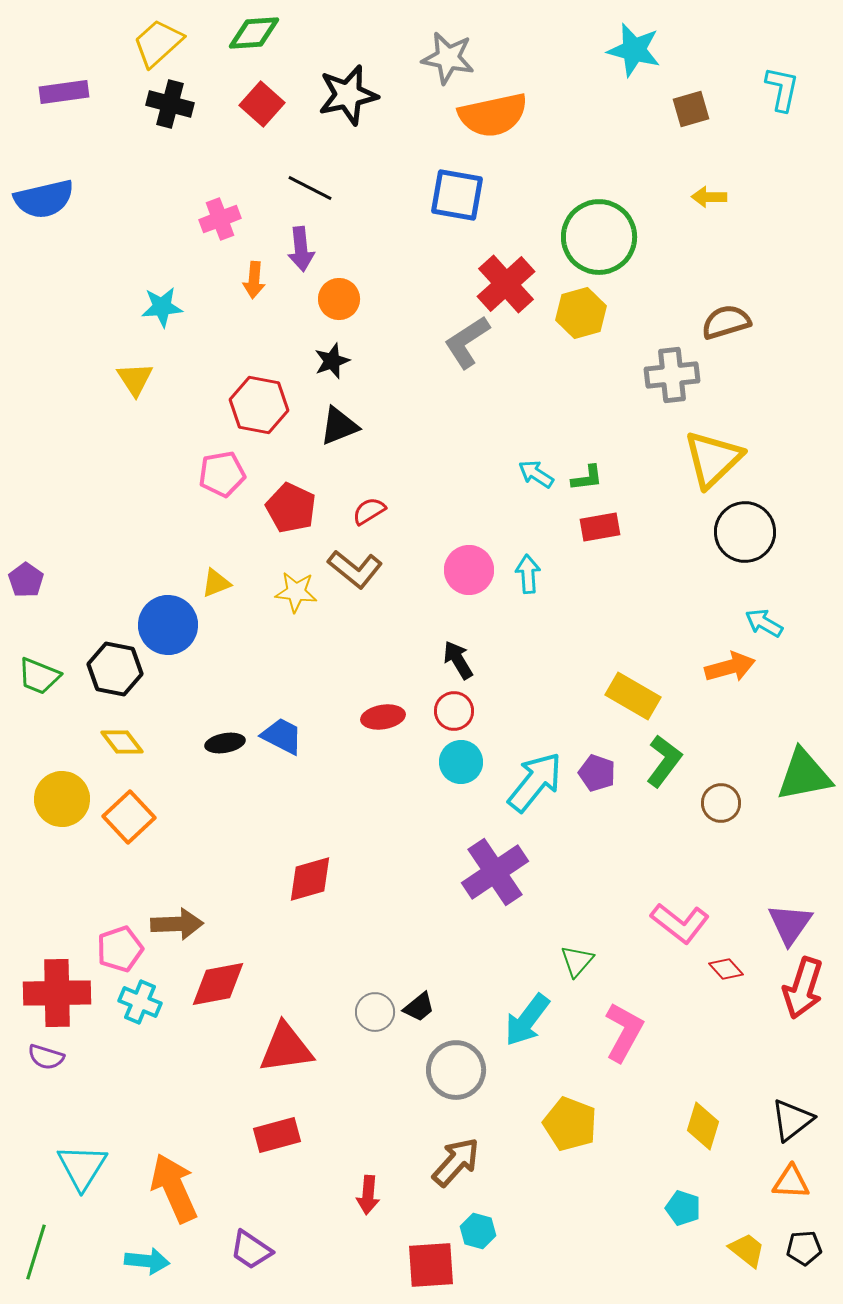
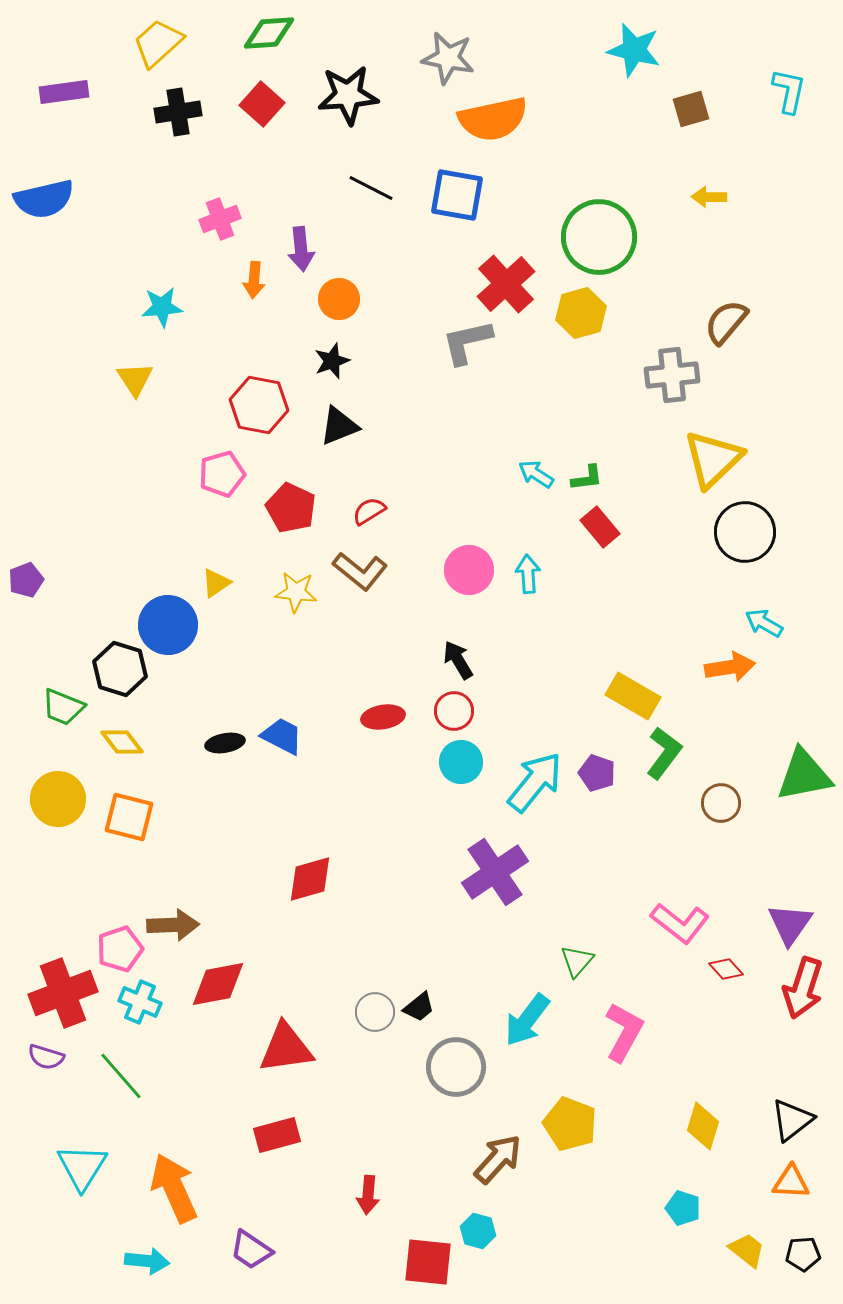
green diamond at (254, 33): moved 15 px right
cyan L-shape at (782, 89): moved 7 px right, 2 px down
black star at (348, 95): rotated 8 degrees clockwise
black cross at (170, 104): moved 8 px right, 8 px down; rotated 24 degrees counterclockwise
orange semicircle at (493, 115): moved 4 px down
black line at (310, 188): moved 61 px right
brown semicircle at (726, 322): rotated 33 degrees counterclockwise
gray L-shape at (467, 342): rotated 20 degrees clockwise
pink pentagon at (222, 474): rotated 6 degrees counterclockwise
red rectangle at (600, 527): rotated 60 degrees clockwise
brown L-shape at (355, 569): moved 5 px right, 2 px down
purple pentagon at (26, 580): rotated 16 degrees clockwise
yellow triangle at (216, 583): rotated 12 degrees counterclockwise
orange arrow at (730, 667): rotated 6 degrees clockwise
black hexagon at (115, 669): moved 5 px right; rotated 6 degrees clockwise
green trapezoid at (39, 676): moved 24 px right, 31 px down
green L-shape at (664, 761): moved 8 px up
yellow circle at (62, 799): moved 4 px left
orange square at (129, 817): rotated 33 degrees counterclockwise
brown arrow at (177, 924): moved 4 px left, 1 px down
red cross at (57, 993): moved 6 px right; rotated 20 degrees counterclockwise
gray circle at (456, 1070): moved 3 px up
brown arrow at (456, 1162): moved 42 px right, 3 px up
black pentagon at (804, 1248): moved 1 px left, 6 px down
green line at (36, 1252): moved 85 px right, 176 px up; rotated 58 degrees counterclockwise
red square at (431, 1265): moved 3 px left, 3 px up; rotated 10 degrees clockwise
